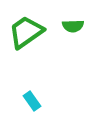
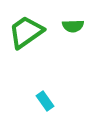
cyan rectangle: moved 13 px right
